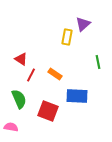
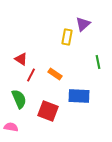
blue rectangle: moved 2 px right
